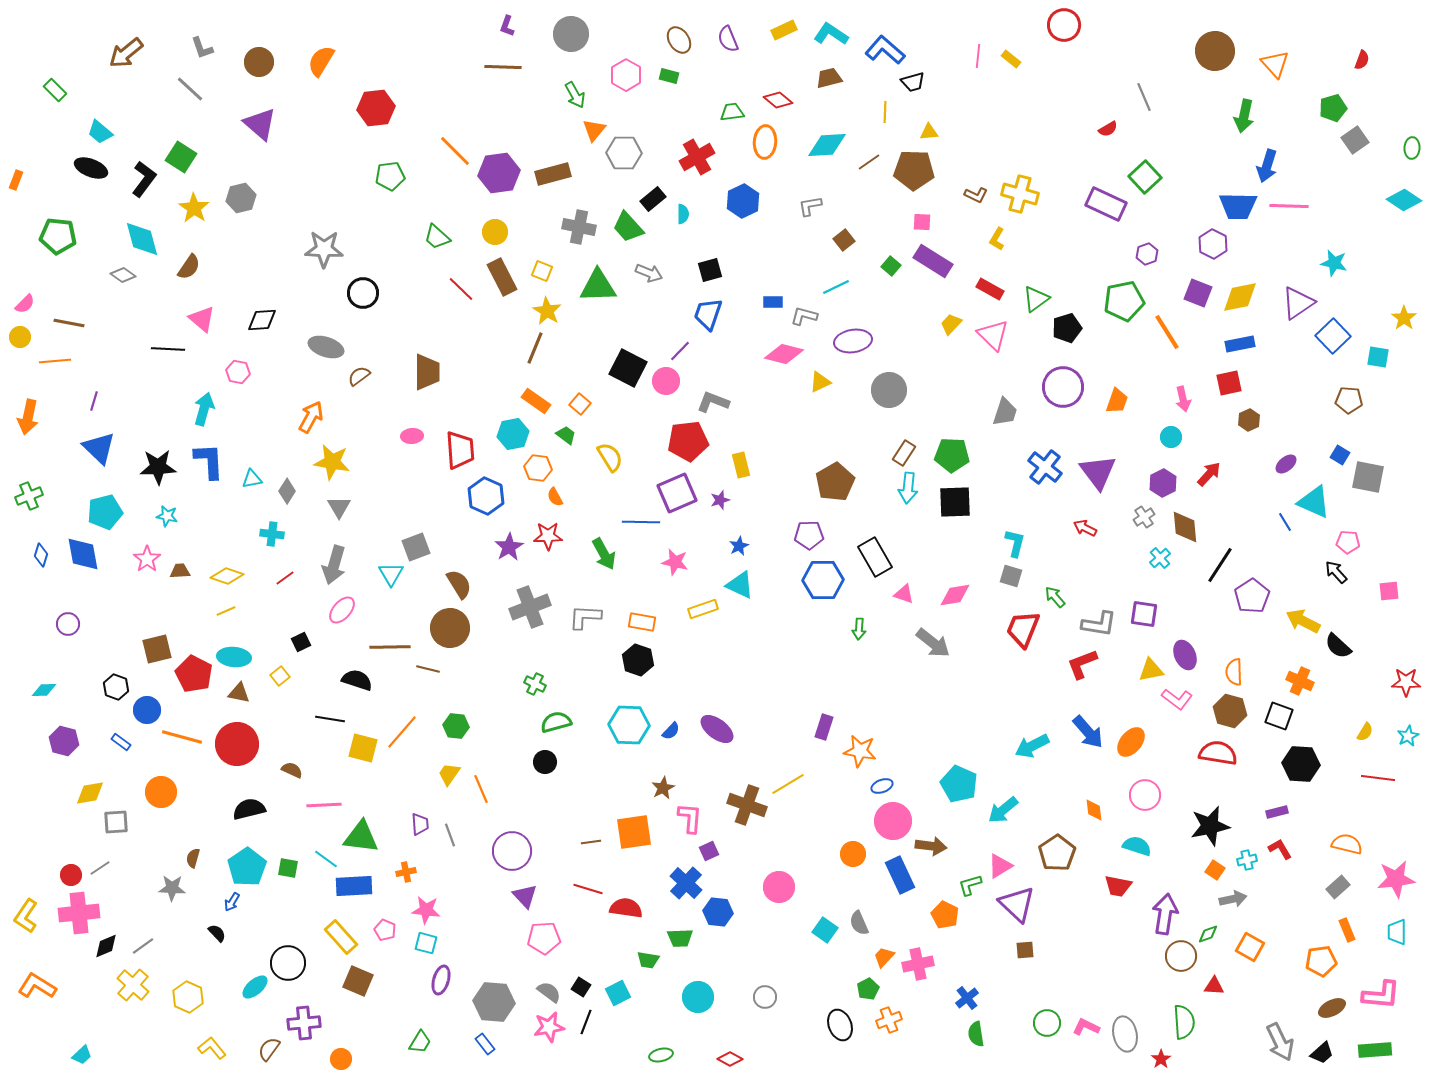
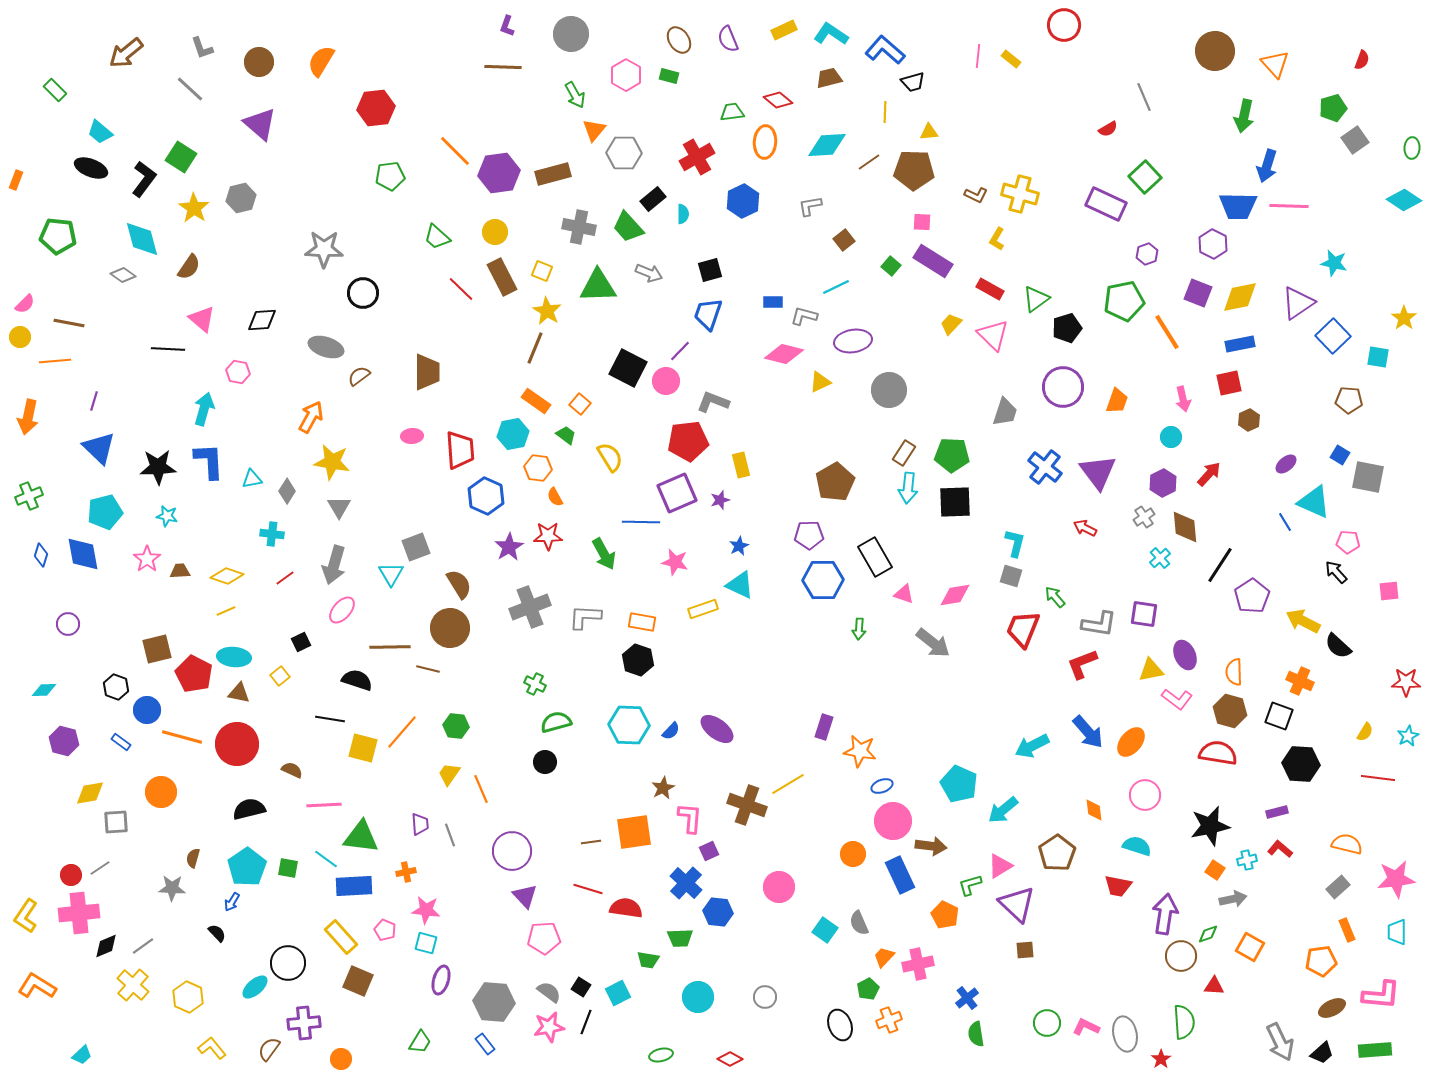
red L-shape at (1280, 849): rotated 20 degrees counterclockwise
